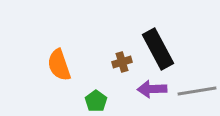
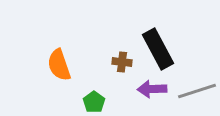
brown cross: rotated 24 degrees clockwise
gray line: rotated 9 degrees counterclockwise
green pentagon: moved 2 px left, 1 px down
